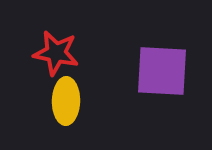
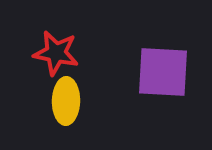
purple square: moved 1 px right, 1 px down
